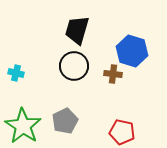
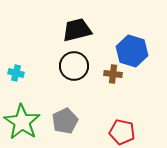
black trapezoid: rotated 60 degrees clockwise
green star: moved 1 px left, 4 px up
